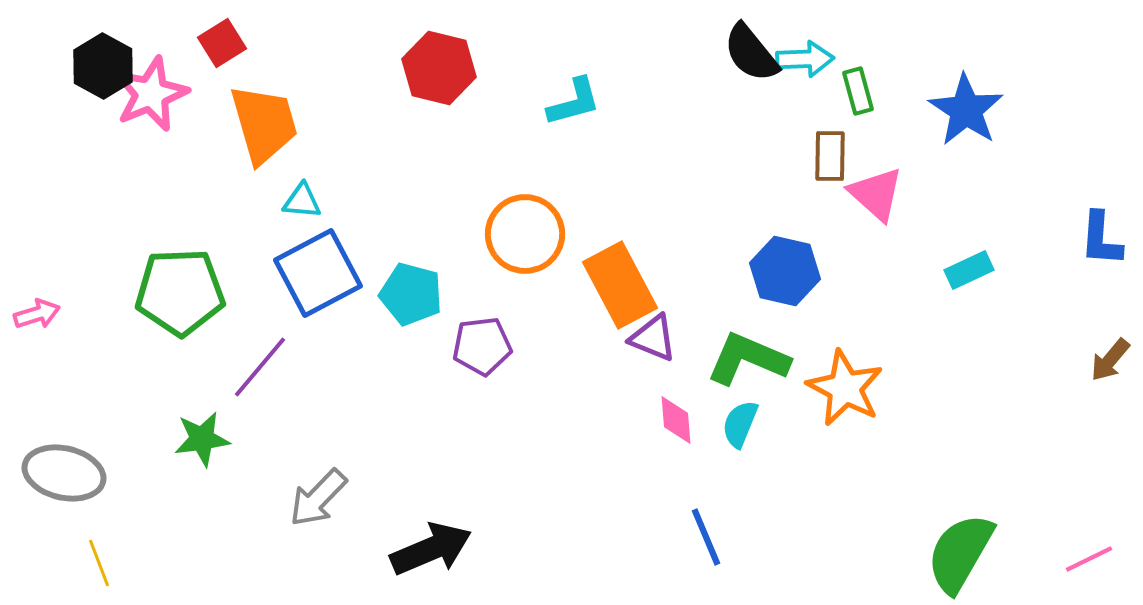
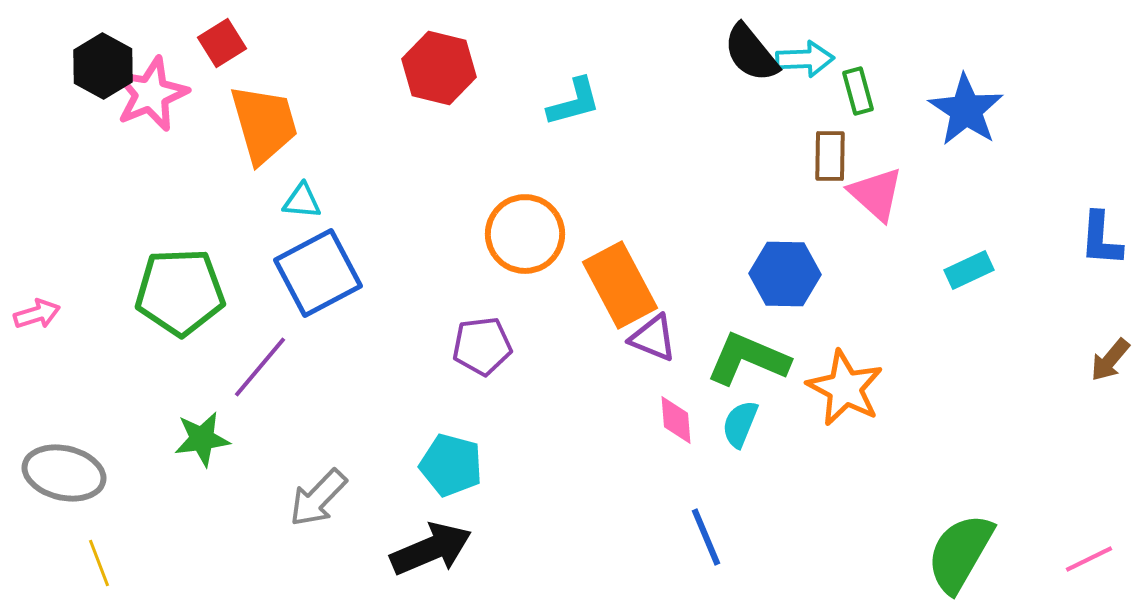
blue hexagon: moved 3 px down; rotated 12 degrees counterclockwise
cyan pentagon: moved 40 px right, 171 px down
